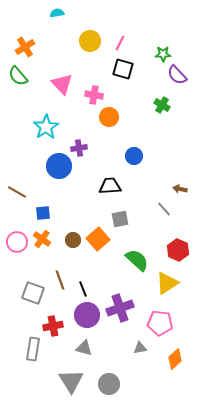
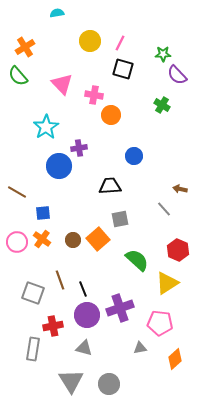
orange circle at (109, 117): moved 2 px right, 2 px up
